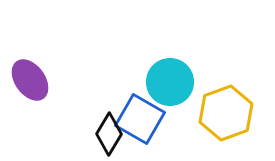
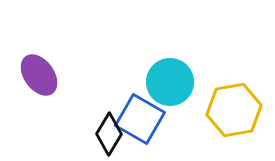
purple ellipse: moved 9 px right, 5 px up
yellow hexagon: moved 8 px right, 3 px up; rotated 10 degrees clockwise
